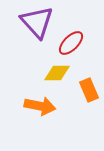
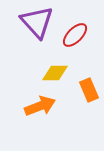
red ellipse: moved 4 px right, 8 px up
yellow diamond: moved 2 px left
orange arrow: rotated 32 degrees counterclockwise
